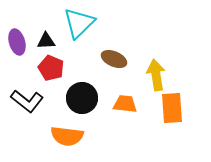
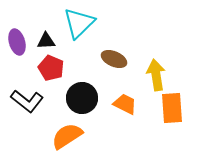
orange trapezoid: rotated 20 degrees clockwise
orange semicircle: rotated 140 degrees clockwise
